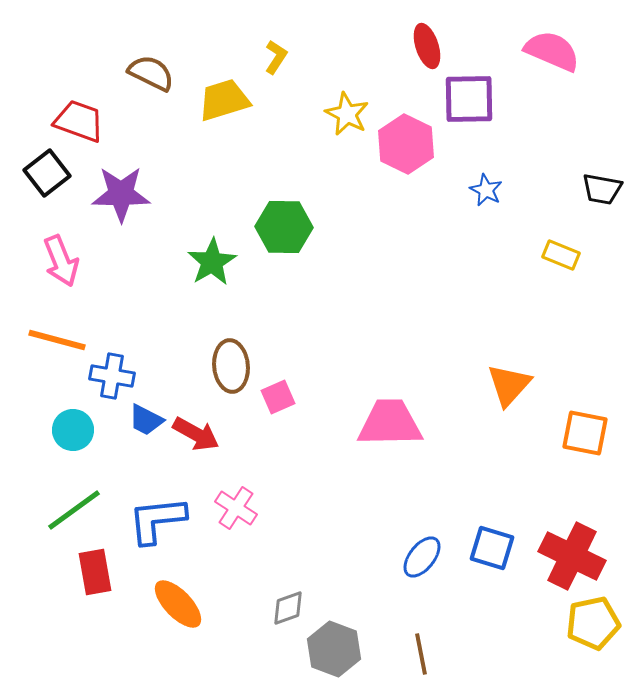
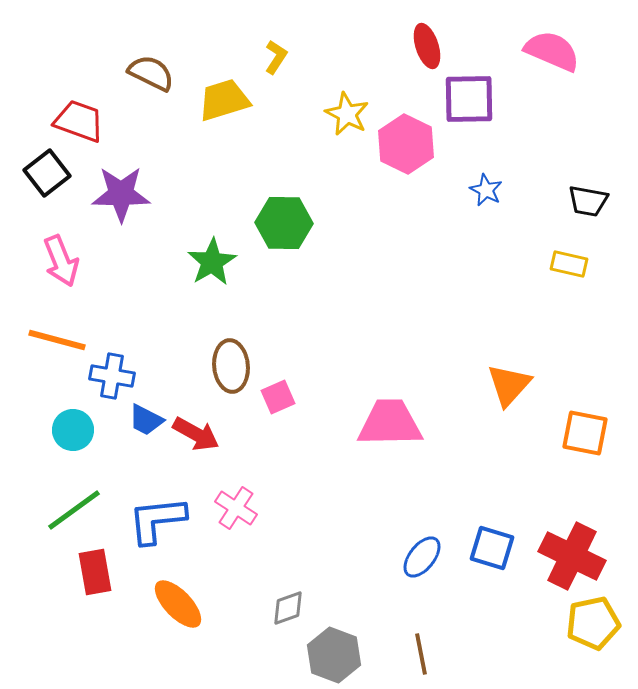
black trapezoid: moved 14 px left, 12 px down
green hexagon: moved 4 px up
yellow rectangle: moved 8 px right, 9 px down; rotated 9 degrees counterclockwise
gray hexagon: moved 6 px down
